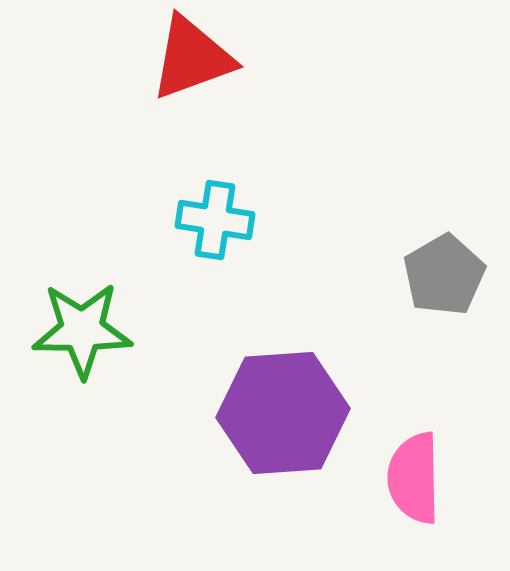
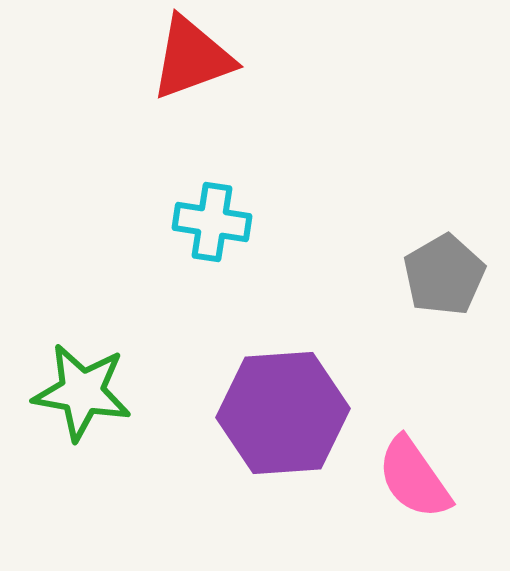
cyan cross: moved 3 px left, 2 px down
green star: moved 62 px down; rotated 10 degrees clockwise
pink semicircle: rotated 34 degrees counterclockwise
